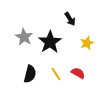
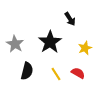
gray star: moved 9 px left, 7 px down
yellow star: moved 2 px left, 5 px down
black semicircle: moved 3 px left, 3 px up
